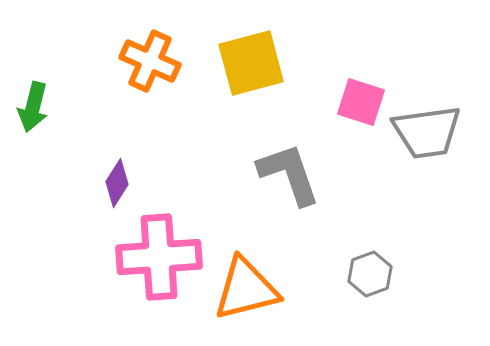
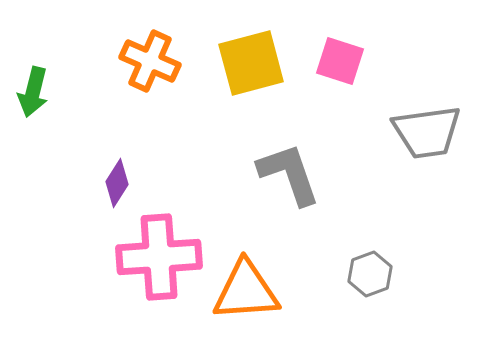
pink square: moved 21 px left, 41 px up
green arrow: moved 15 px up
orange triangle: moved 2 px down; rotated 10 degrees clockwise
